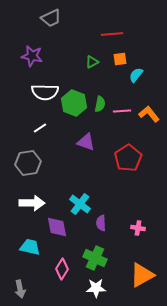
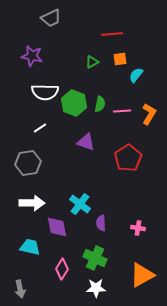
orange L-shape: rotated 70 degrees clockwise
